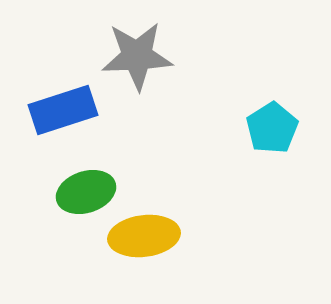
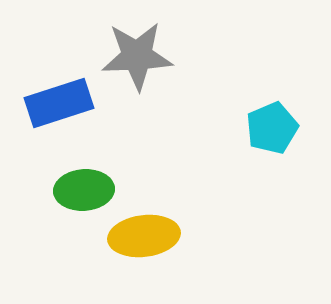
blue rectangle: moved 4 px left, 7 px up
cyan pentagon: rotated 9 degrees clockwise
green ellipse: moved 2 px left, 2 px up; rotated 14 degrees clockwise
